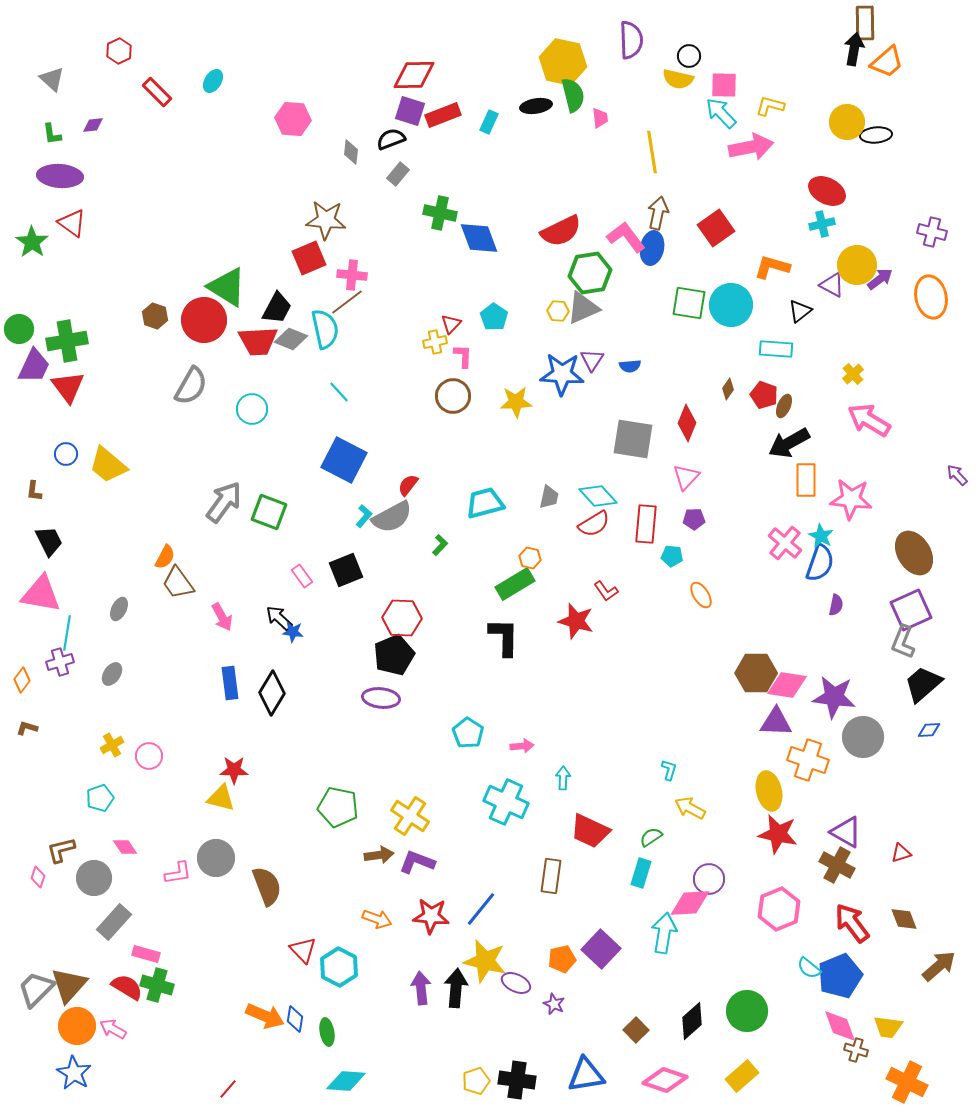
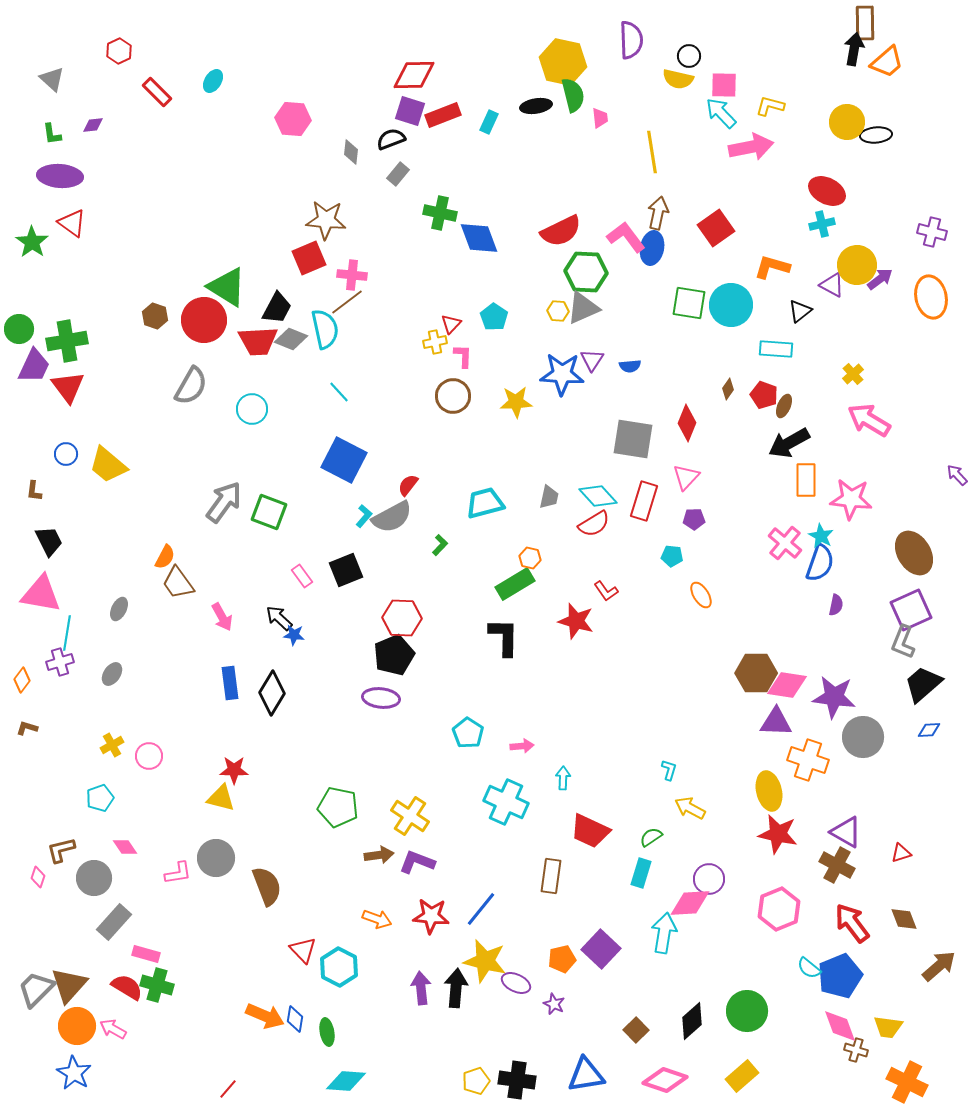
green hexagon at (590, 273): moved 4 px left, 1 px up; rotated 12 degrees clockwise
red rectangle at (646, 524): moved 2 px left, 23 px up; rotated 12 degrees clockwise
blue star at (293, 632): moved 1 px right, 3 px down
